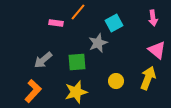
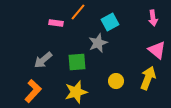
cyan square: moved 4 px left, 1 px up
